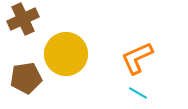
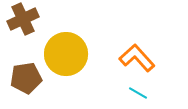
orange L-shape: rotated 72 degrees clockwise
